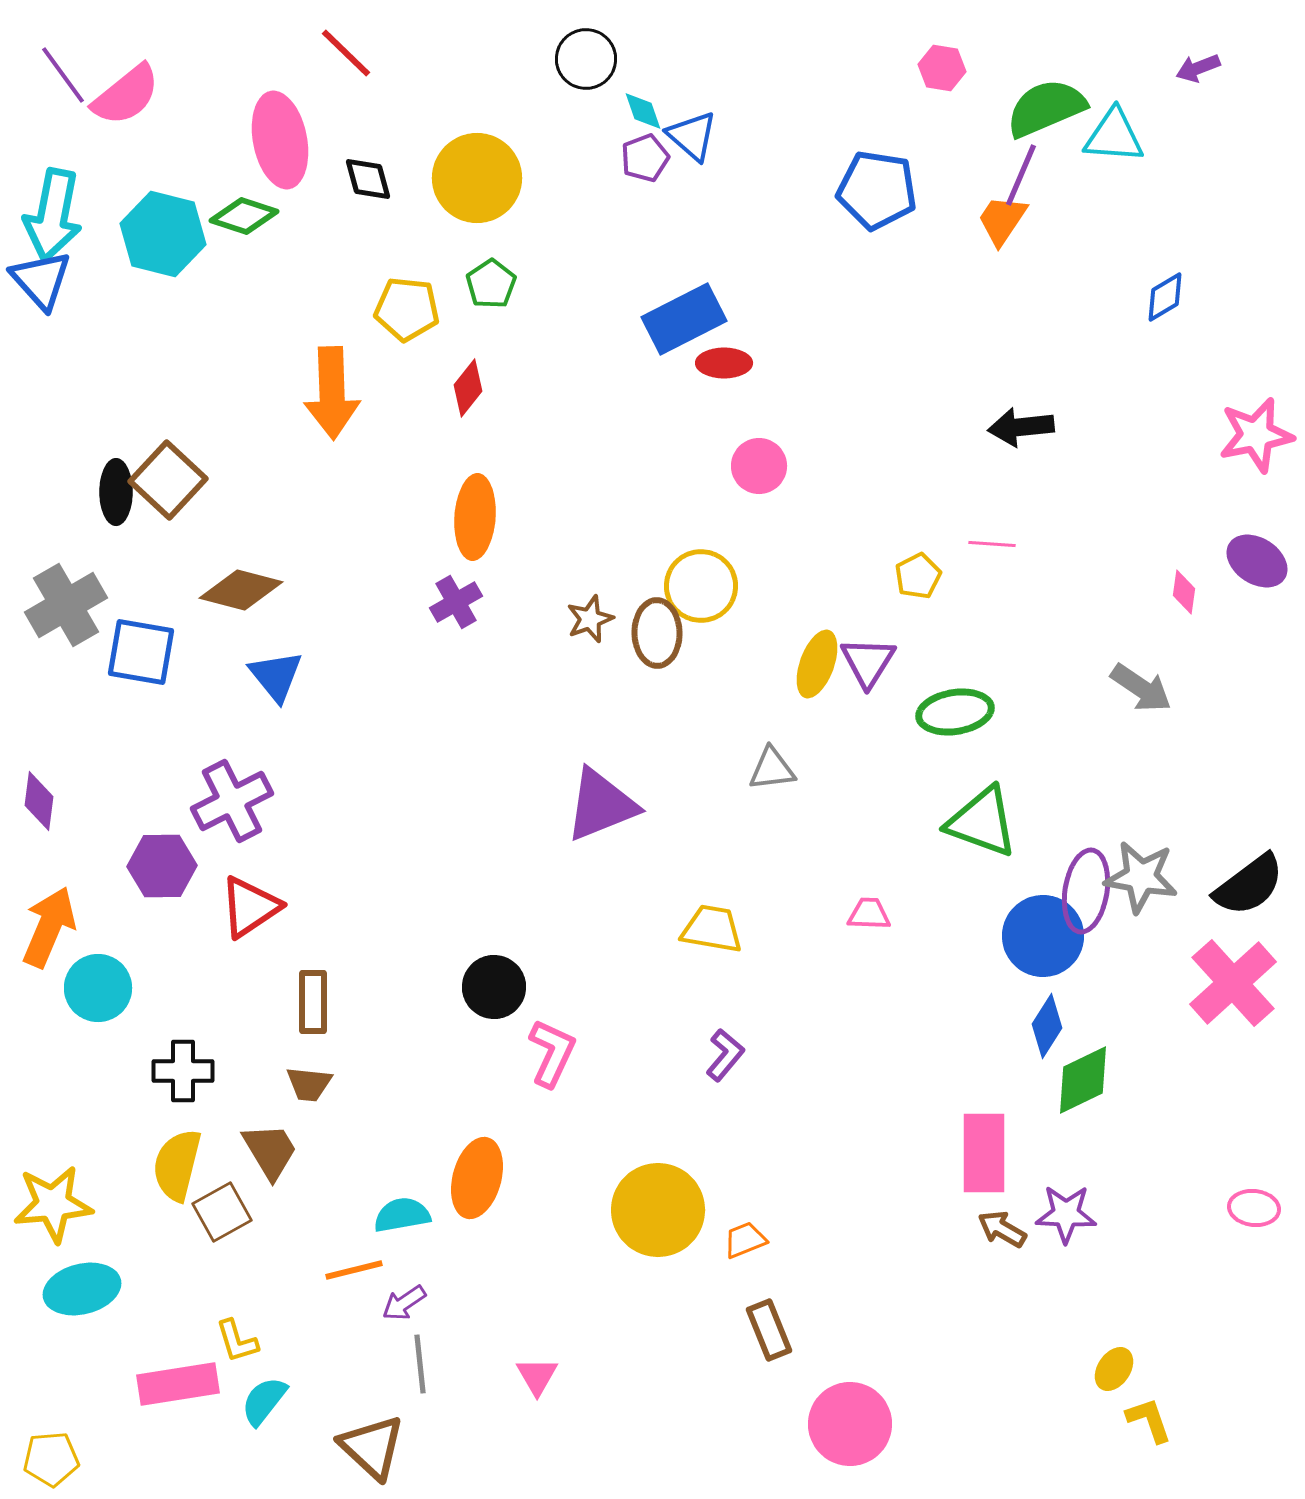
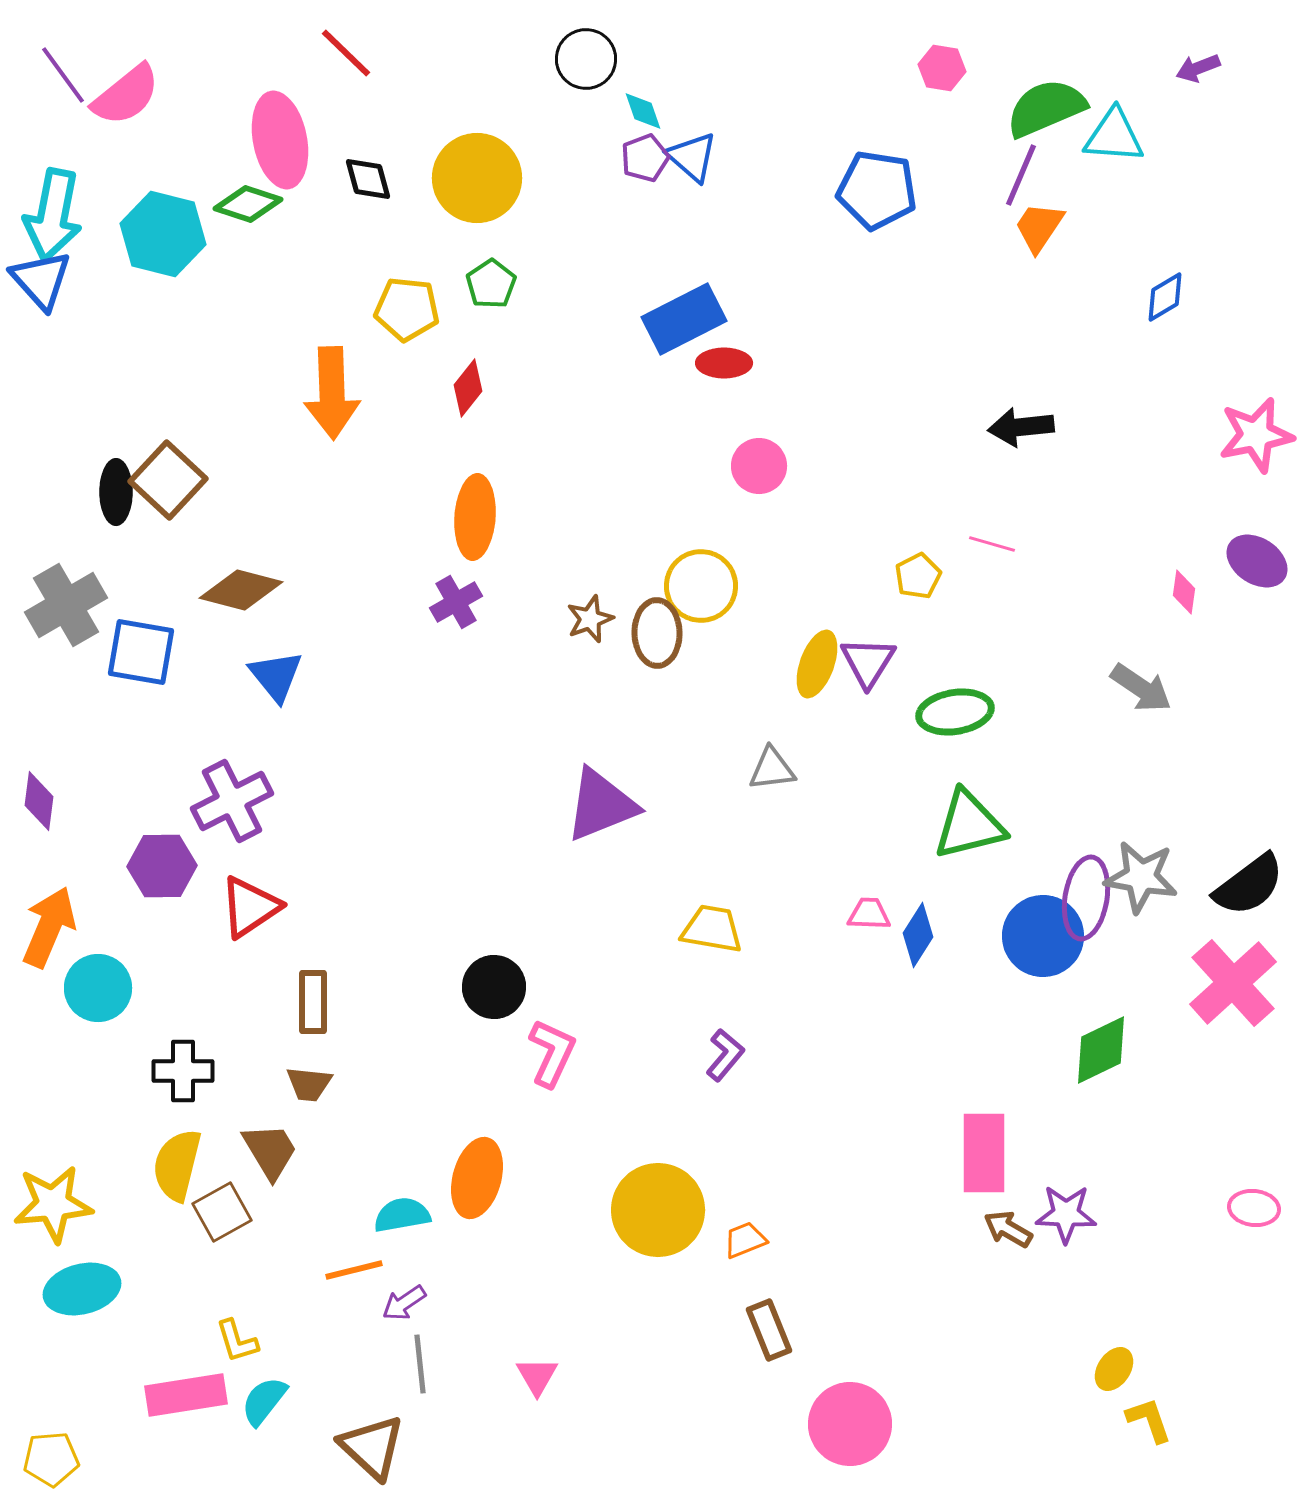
blue triangle at (692, 136): moved 21 px down
green diamond at (244, 216): moved 4 px right, 12 px up
orange trapezoid at (1002, 220): moved 37 px right, 7 px down
pink line at (992, 544): rotated 12 degrees clockwise
green triangle at (982, 822): moved 13 px left, 3 px down; rotated 34 degrees counterclockwise
purple ellipse at (1086, 891): moved 7 px down
blue diamond at (1047, 1026): moved 129 px left, 91 px up
green diamond at (1083, 1080): moved 18 px right, 30 px up
brown arrow at (1002, 1229): moved 6 px right
pink rectangle at (178, 1384): moved 8 px right, 11 px down
